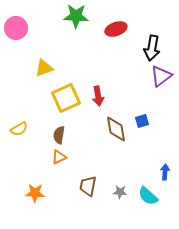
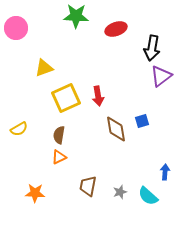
gray star: rotated 24 degrees counterclockwise
